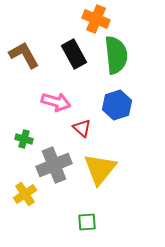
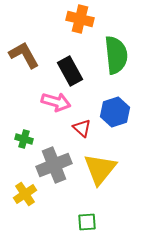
orange cross: moved 16 px left; rotated 8 degrees counterclockwise
black rectangle: moved 4 px left, 17 px down
blue hexagon: moved 2 px left, 7 px down
